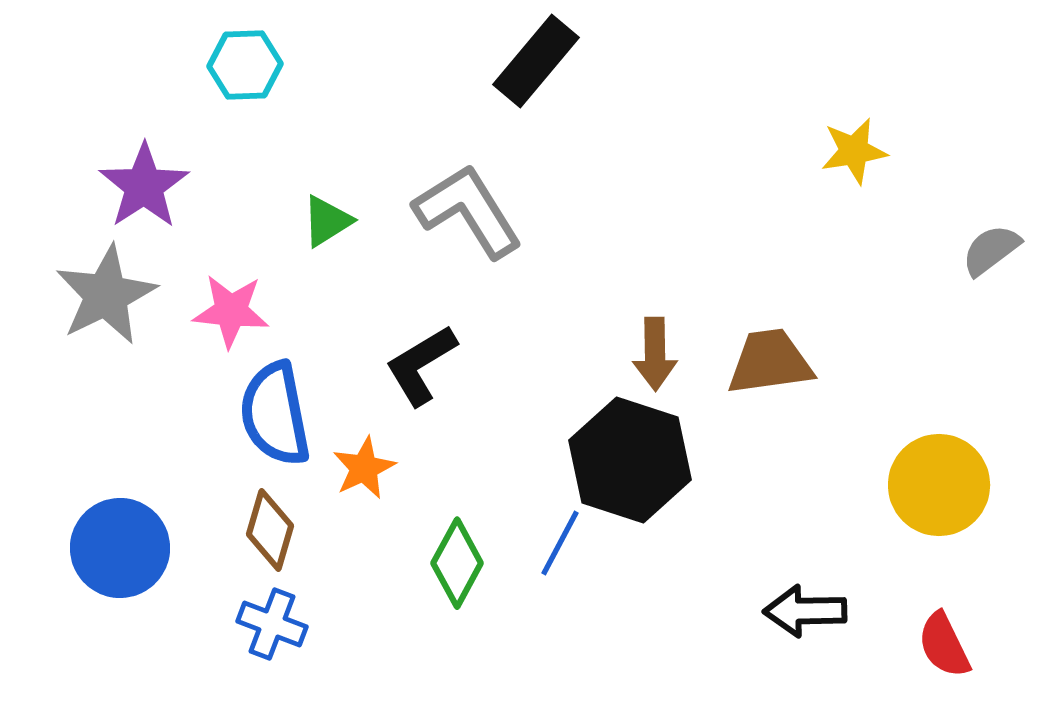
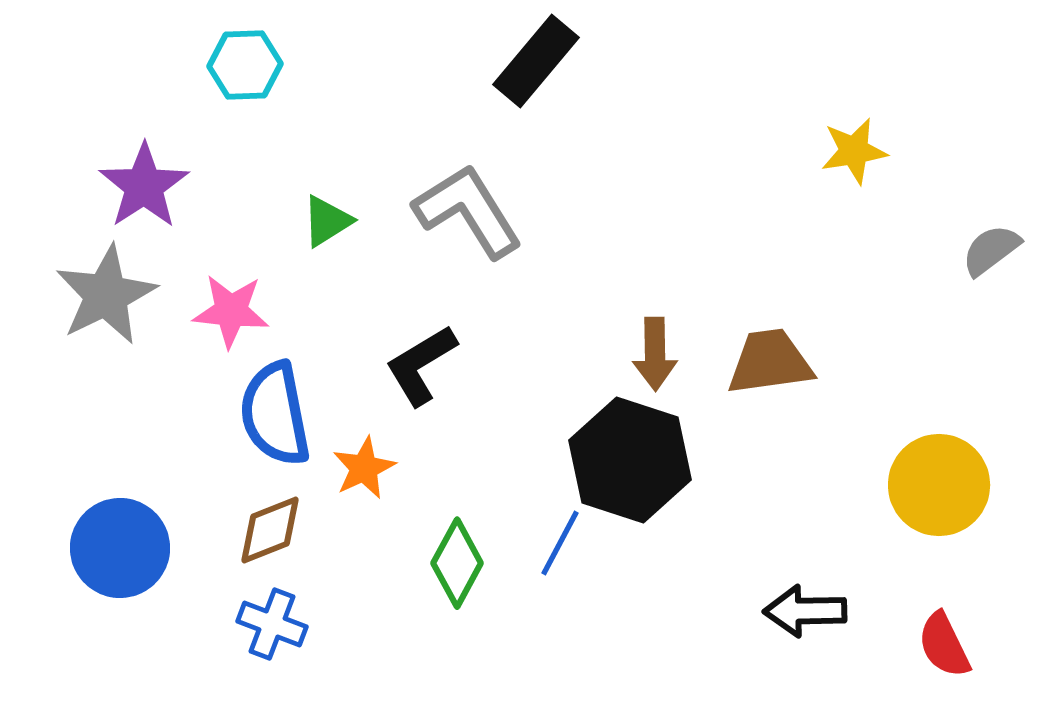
brown diamond: rotated 52 degrees clockwise
